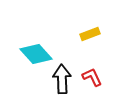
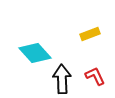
cyan diamond: moved 1 px left, 1 px up
red L-shape: moved 3 px right, 1 px up
